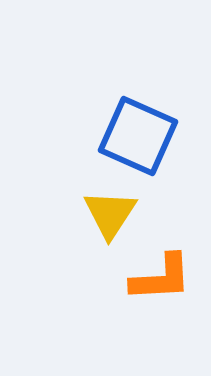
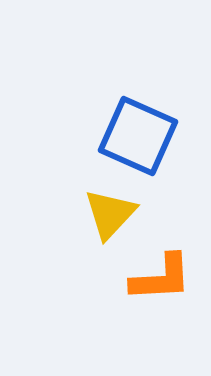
yellow triangle: rotated 10 degrees clockwise
